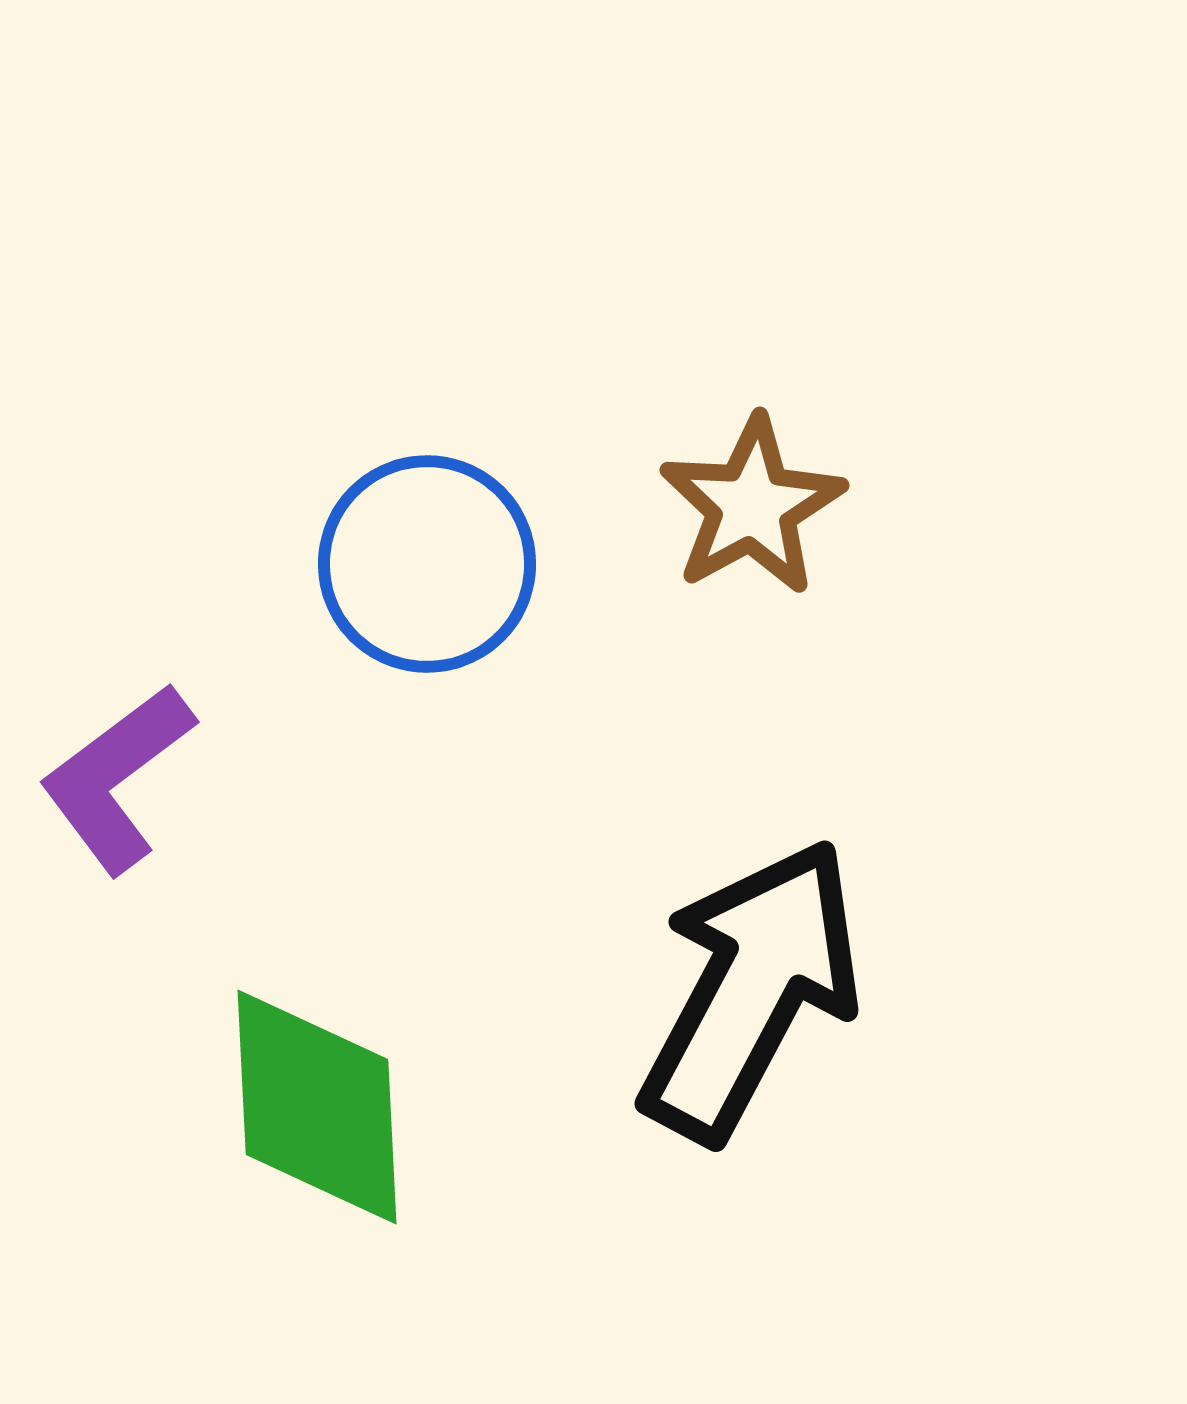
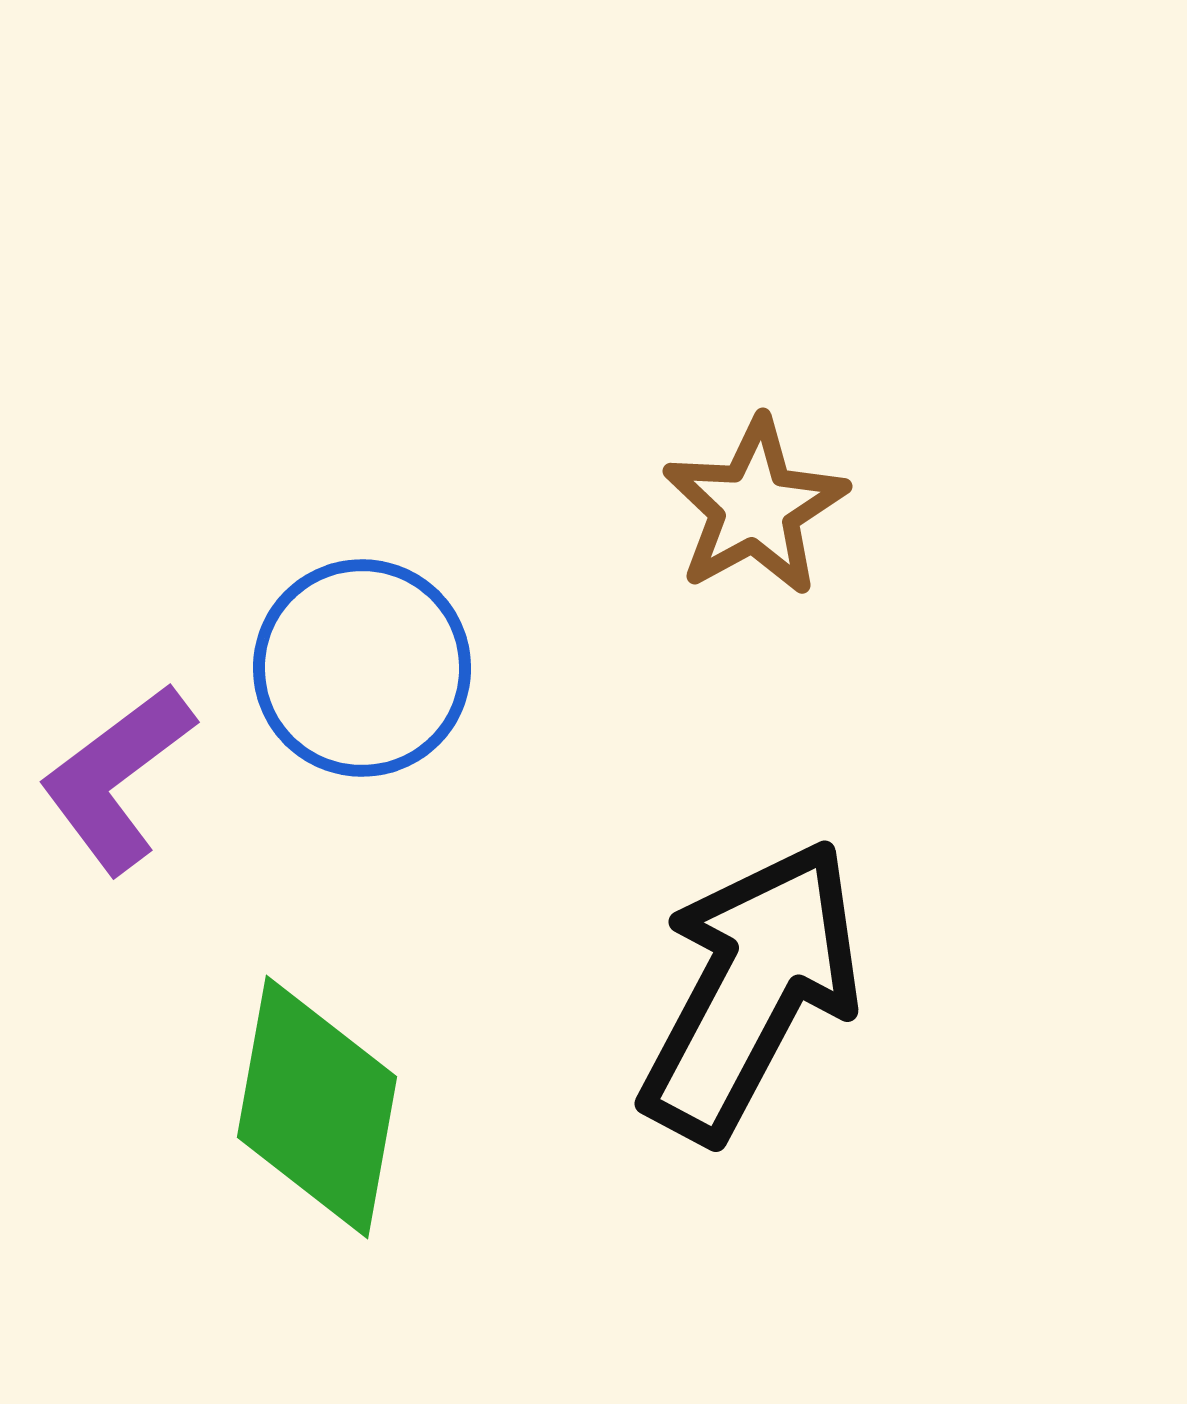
brown star: moved 3 px right, 1 px down
blue circle: moved 65 px left, 104 px down
green diamond: rotated 13 degrees clockwise
